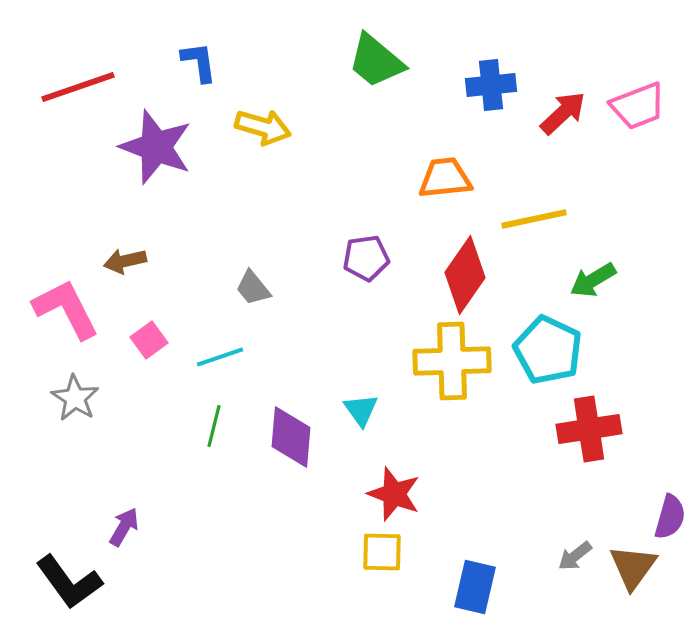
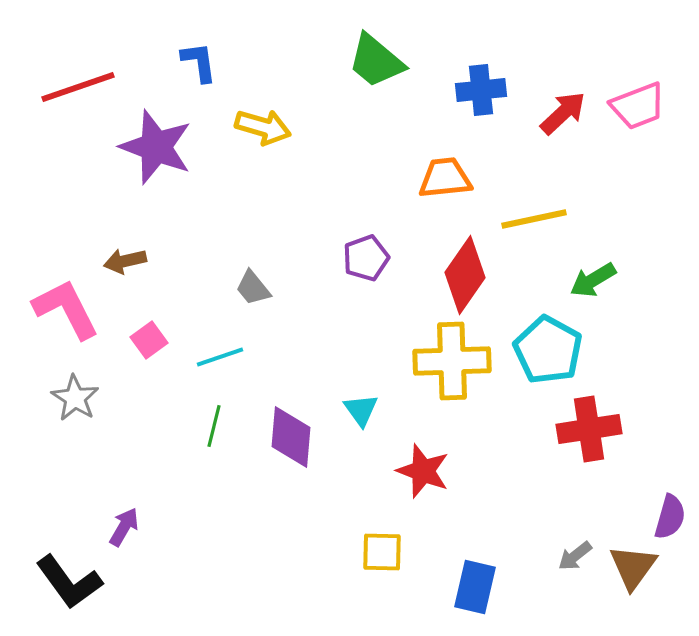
blue cross: moved 10 px left, 5 px down
purple pentagon: rotated 12 degrees counterclockwise
cyan pentagon: rotated 4 degrees clockwise
red star: moved 29 px right, 23 px up
